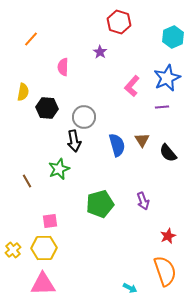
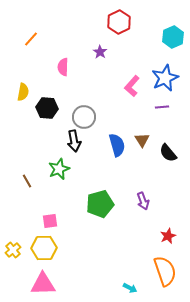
red hexagon: rotated 15 degrees clockwise
blue star: moved 2 px left
